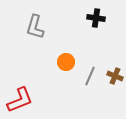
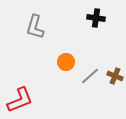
gray line: rotated 24 degrees clockwise
